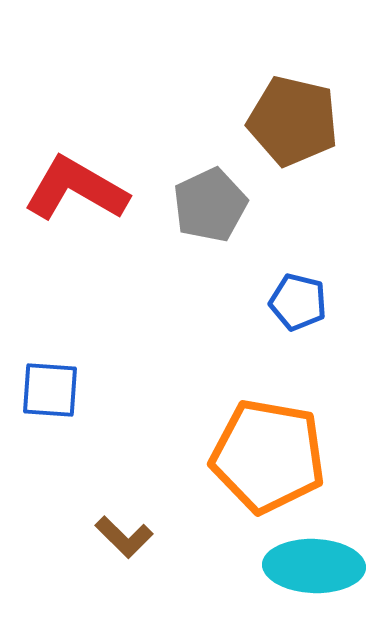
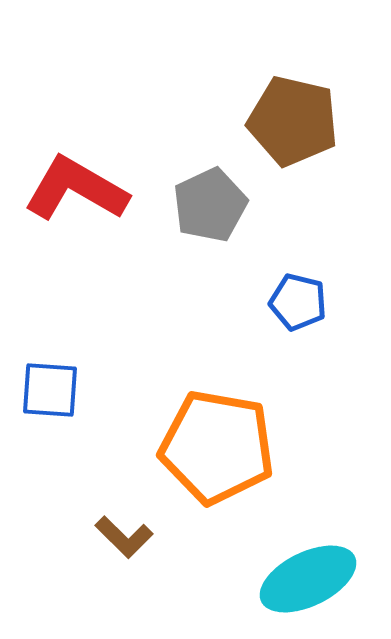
orange pentagon: moved 51 px left, 9 px up
cyan ellipse: moved 6 px left, 13 px down; rotated 28 degrees counterclockwise
